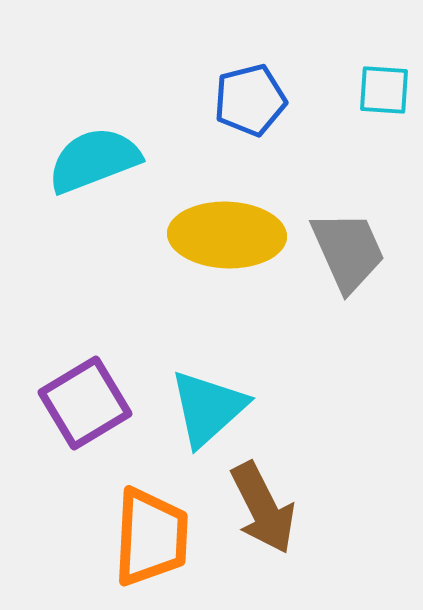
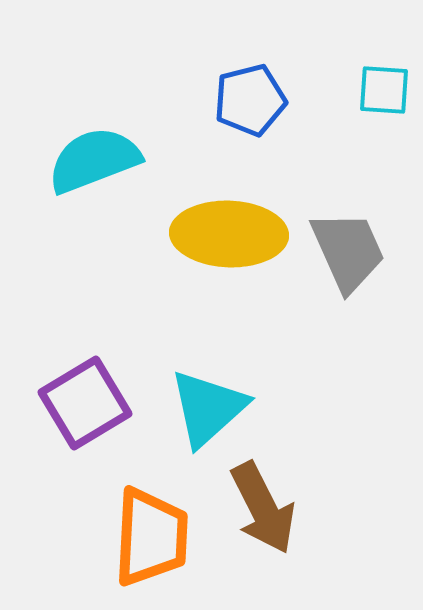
yellow ellipse: moved 2 px right, 1 px up
